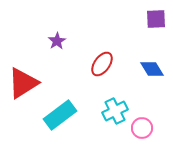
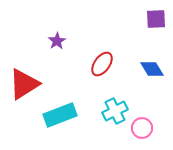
red triangle: moved 1 px right, 1 px down
cyan rectangle: rotated 16 degrees clockwise
